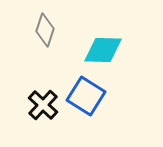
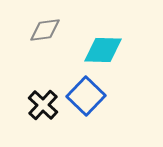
gray diamond: rotated 64 degrees clockwise
blue square: rotated 12 degrees clockwise
